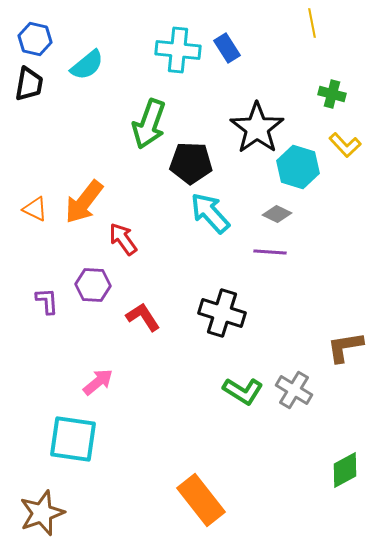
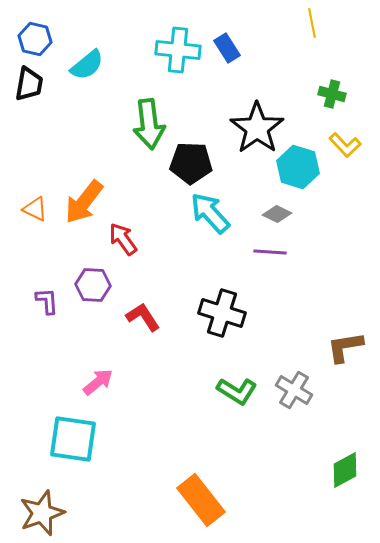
green arrow: rotated 27 degrees counterclockwise
green L-shape: moved 6 px left
